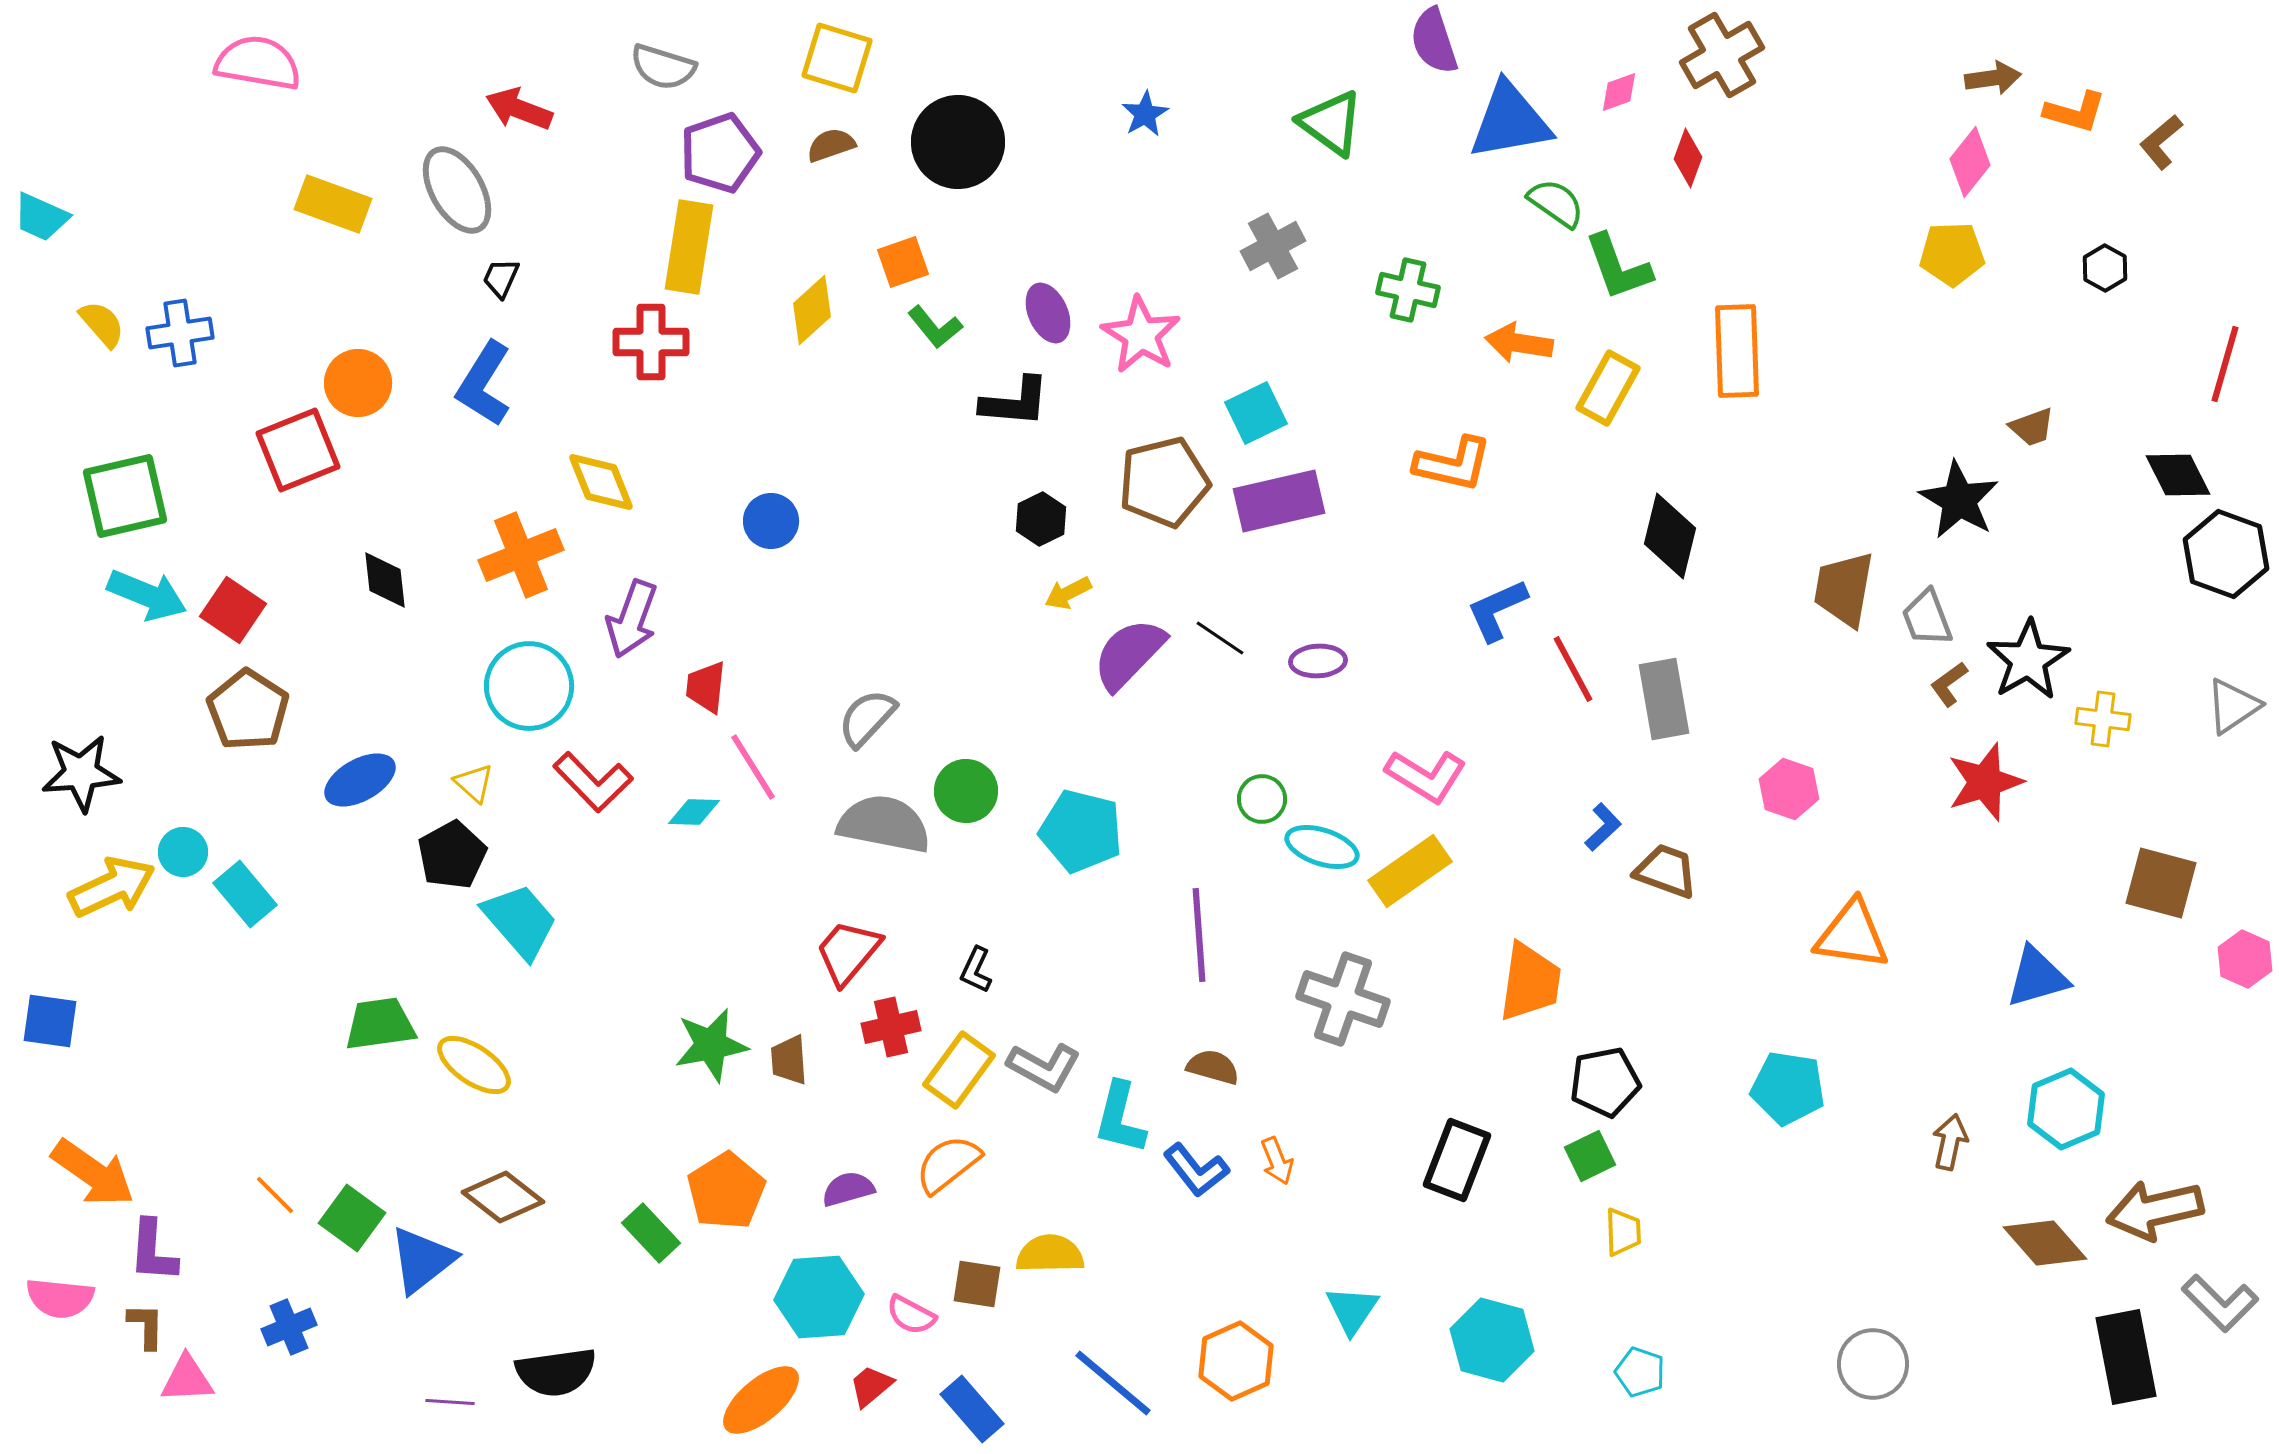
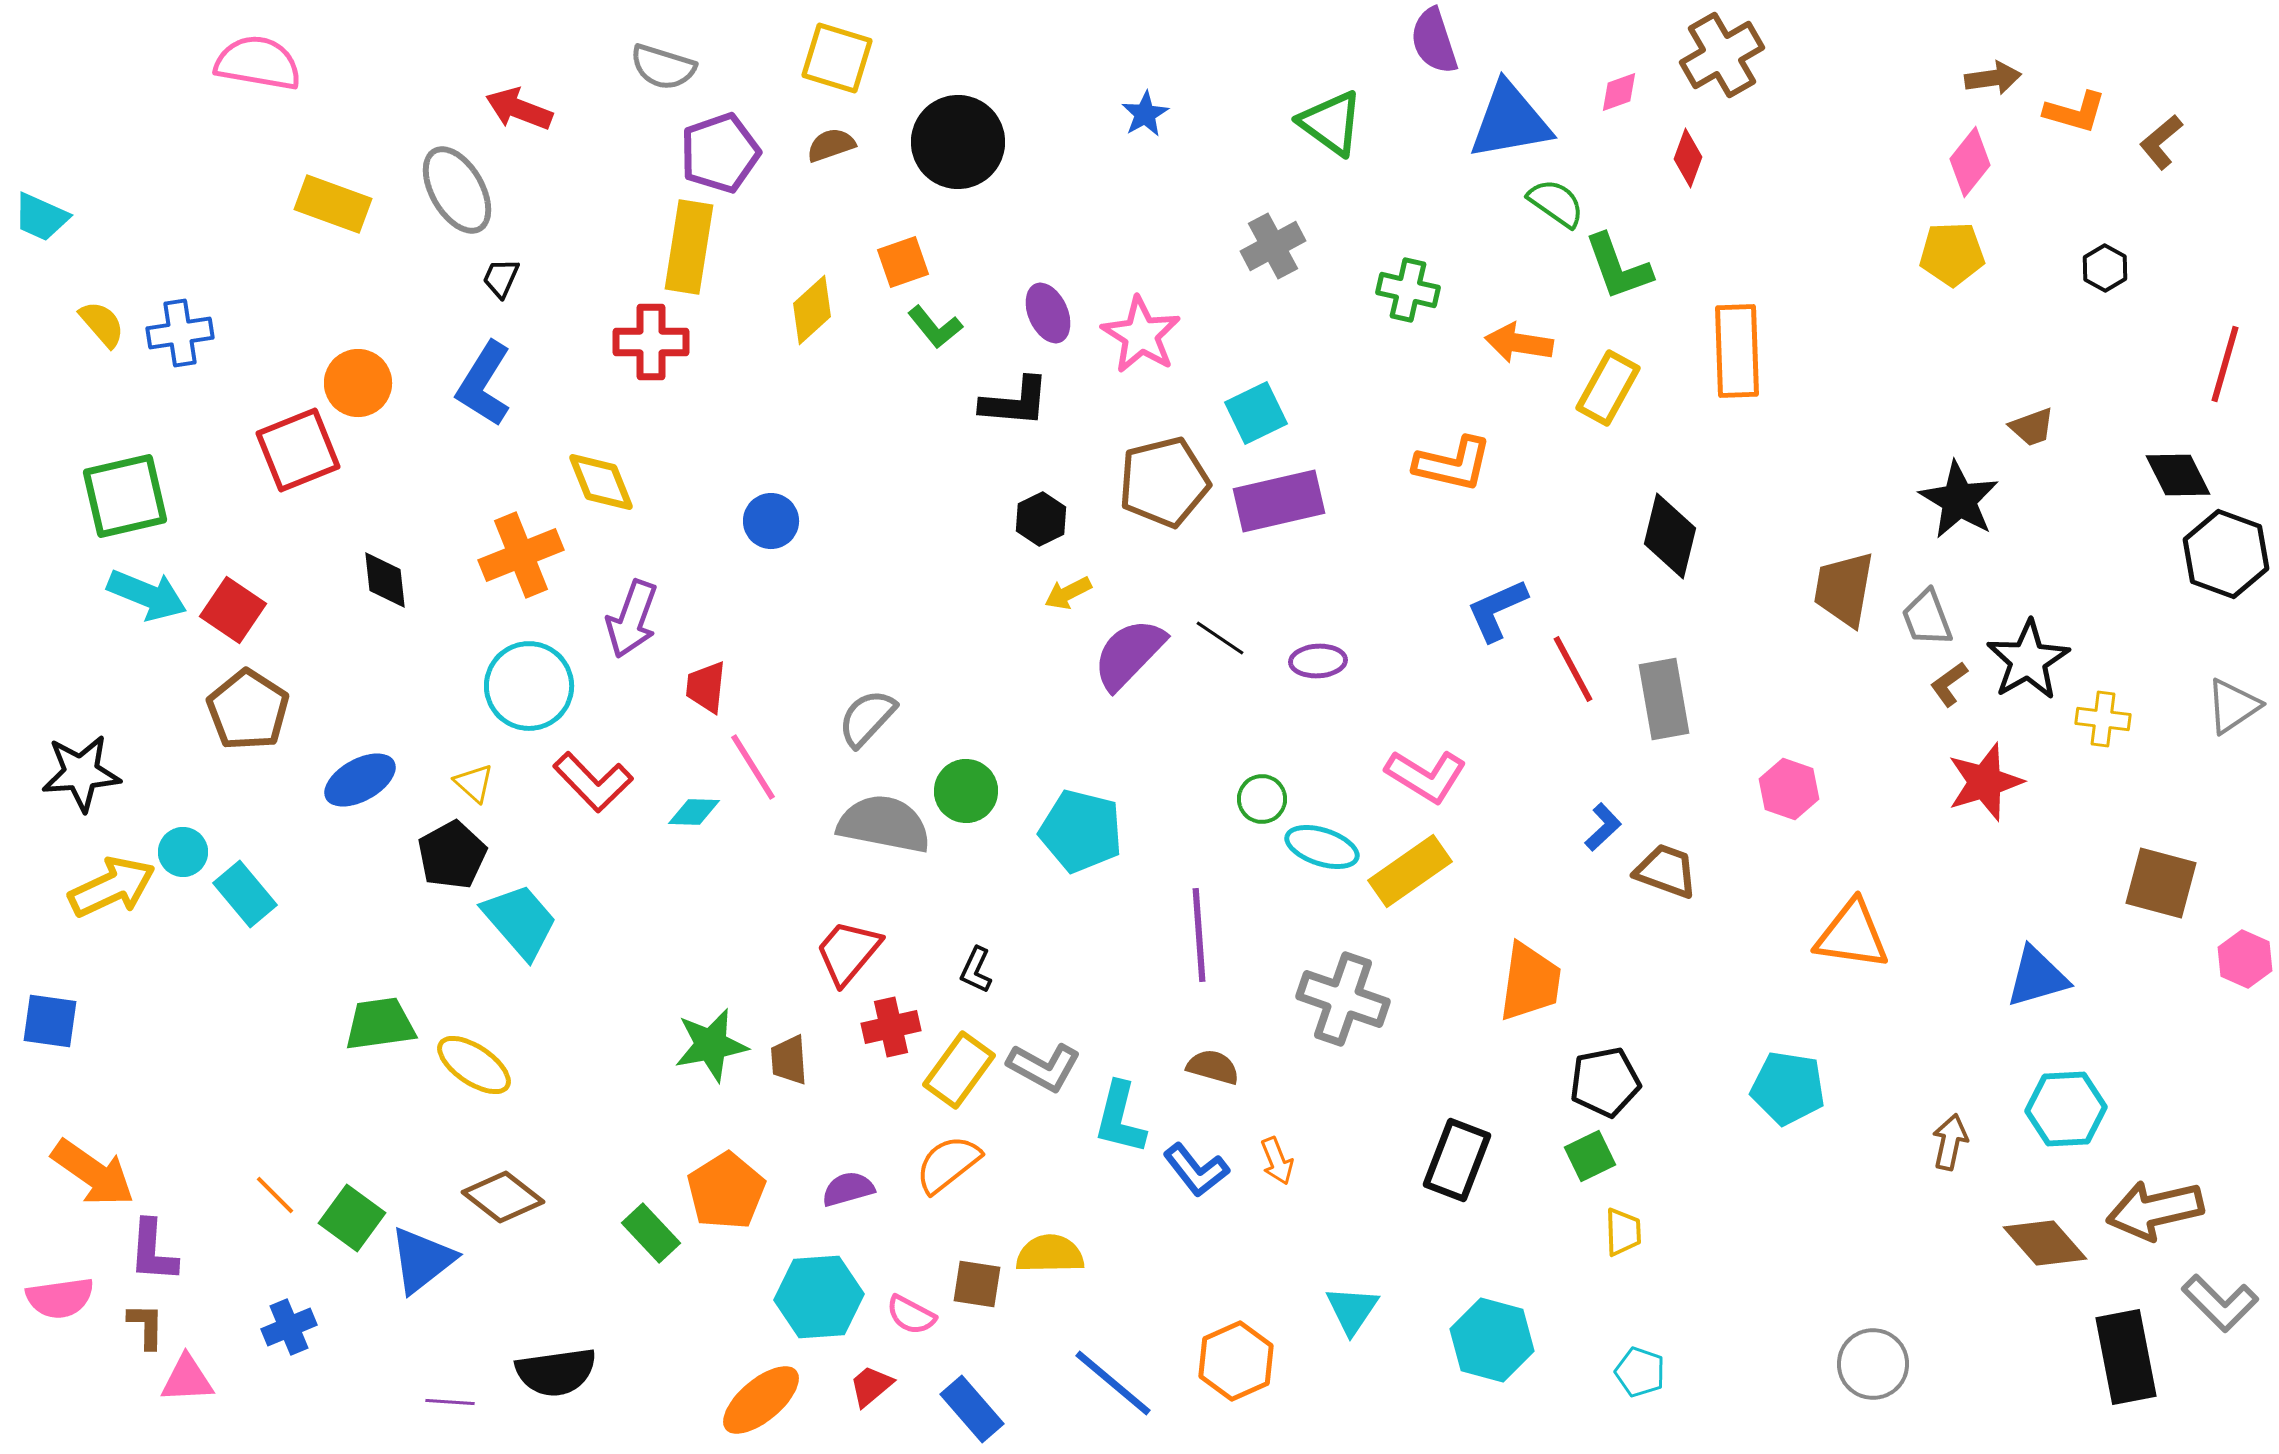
cyan hexagon at (2066, 1109): rotated 20 degrees clockwise
pink semicircle at (60, 1298): rotated 14 degrees counterclockwise
